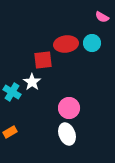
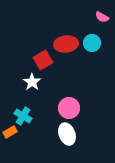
red square: rotated 24 degrees counterclockwise
cyan cross: moved 11 px right, 24 px down
